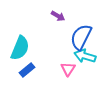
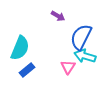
pink triangle: moved 2 px up
